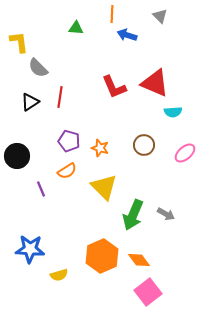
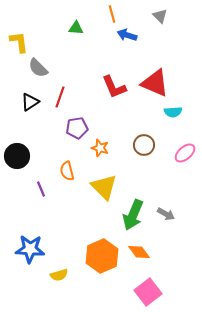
orange line: rotated 18 degrees counterclockwise
red line: rotated 10 degrees clockwise
purple pentagon: moved 8 px right, 13 px up; rotated 25 degrees counterclockwise
orange semicircle: rotated 108 degrees clockwise
orange diamond: moved 8 px up
